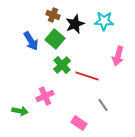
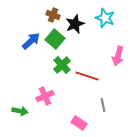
cyan star: moved 1 px right, 3 px up; rotated 18 degrees clockwise
blue arrow: rotated 102 degrees counterclockwise
gray line: rotated 24 degrees clockwise
